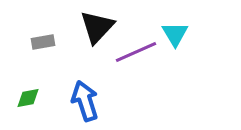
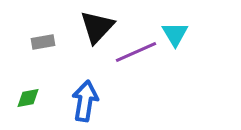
blue arrow: rotated 27 degrees clockwise
